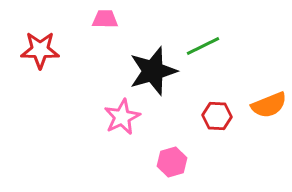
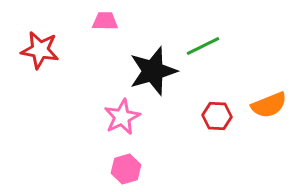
pink trapezoid: moved 2 px down
red star: rotated 9 degrees clockwise
pink hexagon: moved 46 px left, 7 px down
